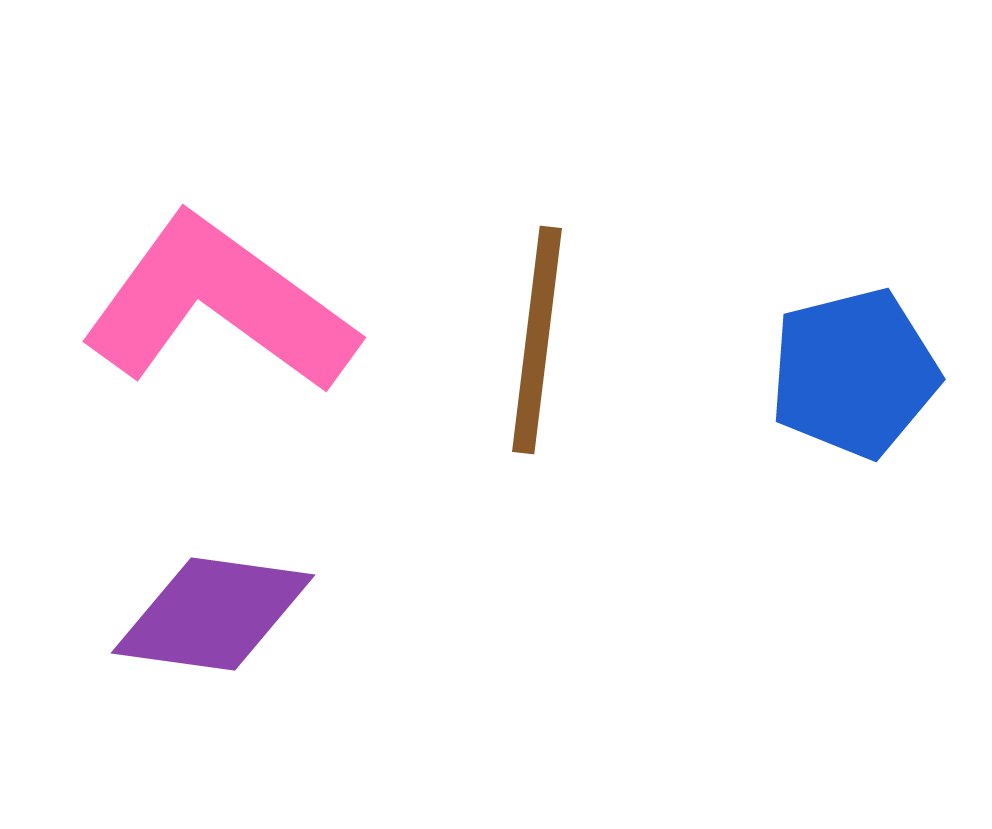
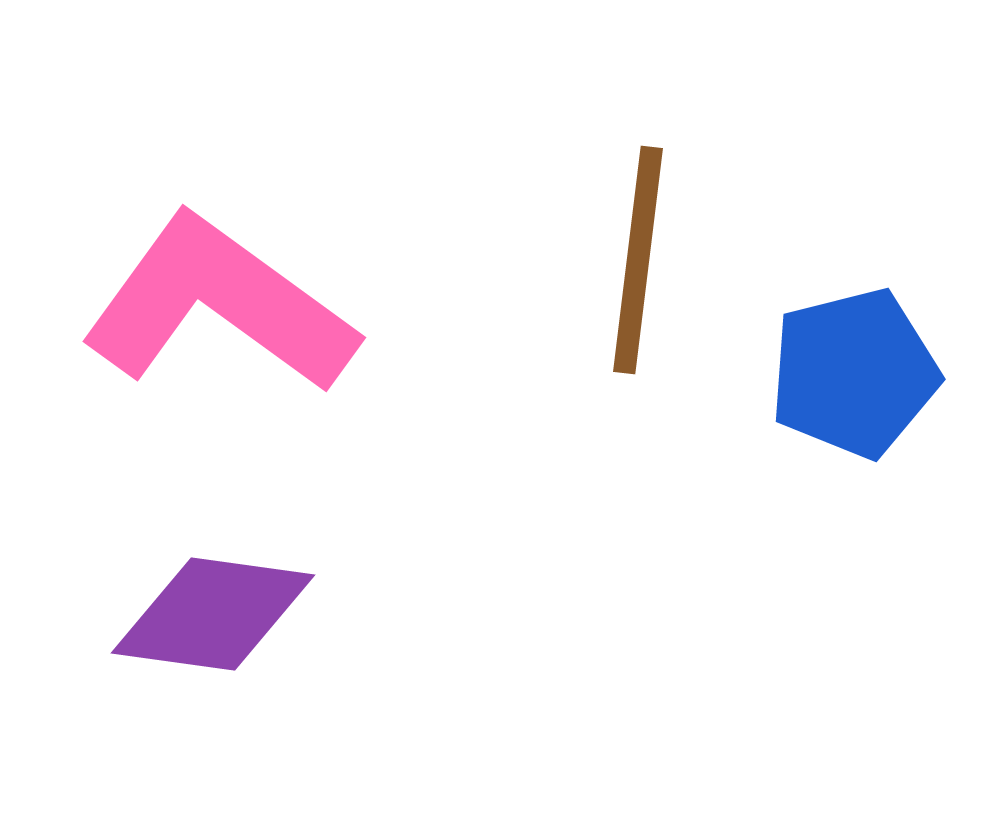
brown line: moved 101 px right, 80 px up
